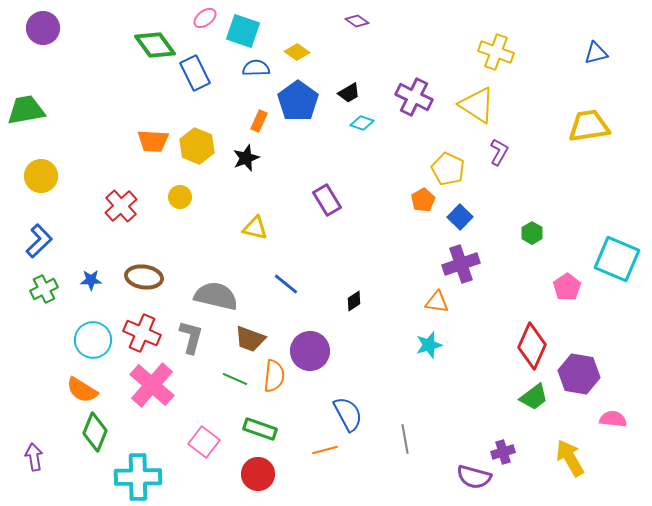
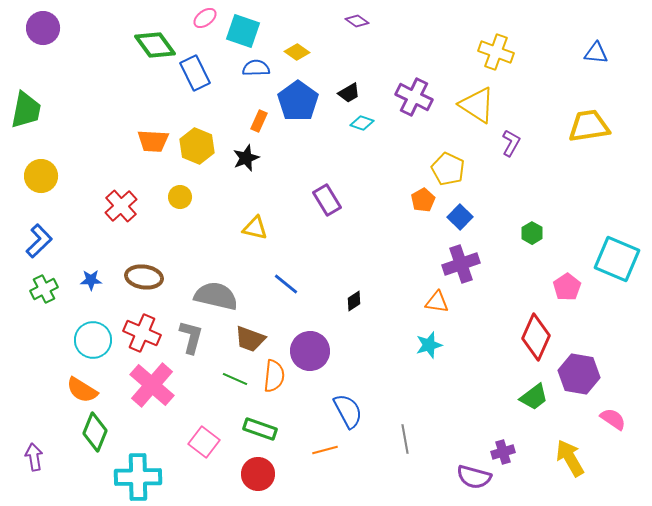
blue triangle at (596, 53): rotated 20 degrees clockwise
green trapezoid at (26, 110): rotated 111 degrees clockwise
purple L-shape at (499, 152): moved 12 px right, 9 px up
red diamond at (532, 346): moved 4 px right, 9 px up
blue semicircle at (348, 414): moved 3 px up
pink semicircle at (613, 419): rotated 28 degrees clockwise
